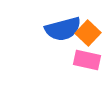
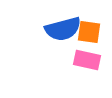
orange square: moved 1 px right, 1 px up; rotated 35 degrees counterclockwise
